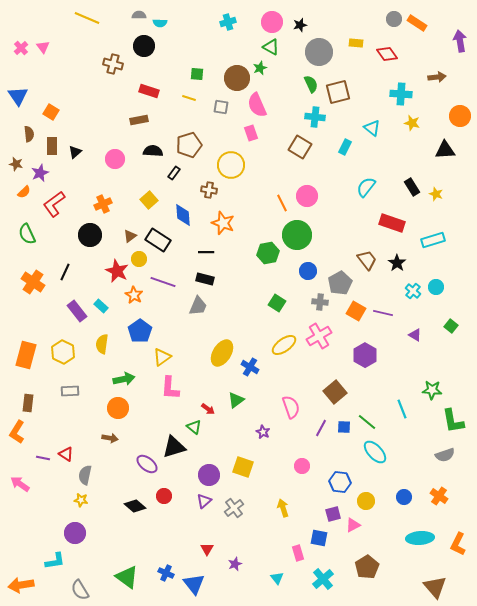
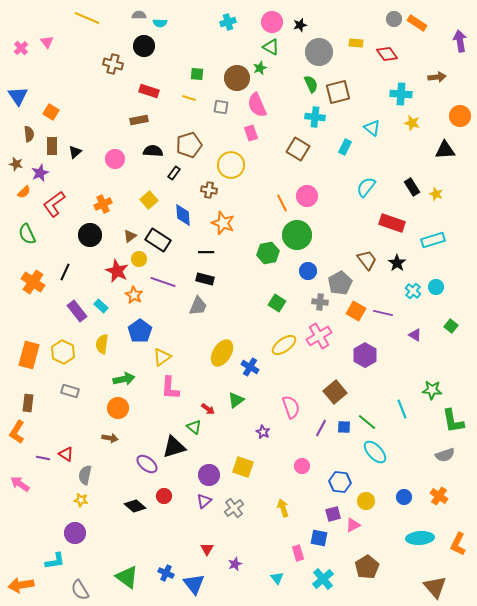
pink triangle at (43, 47): moved 4 px right, 5 px up
brown square at (300, 147): moved 2 px left, 2 px down
orange rectangle at (26, 355): moved 3 px right
gray rectangle at (70, 391): rotated 18 degrees clockwise
